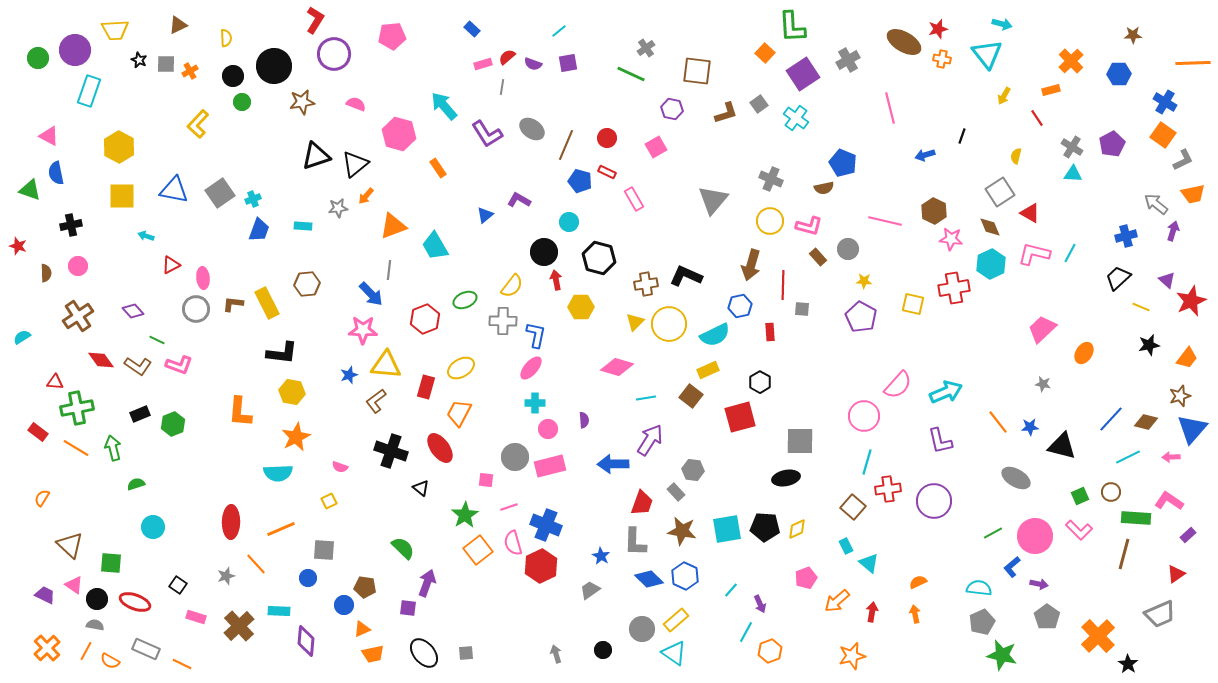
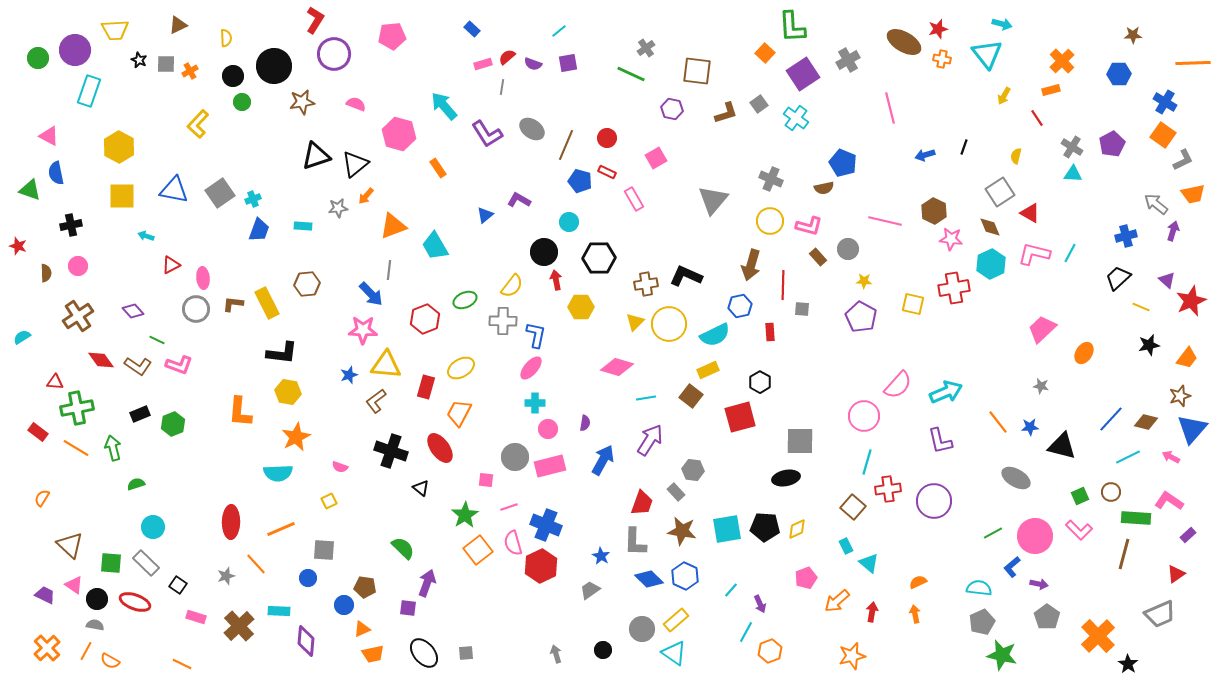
orange cross at (1071, 61): moved 9 px left
black line at (962, 136): moved 2 px right, 11 px down
pink square at (656, 147): moved 11 px down
black hexagon at (599, 258): rotated 16 degrees counterclockwise
gray star at (1043, 384): moved 2 px left, 2 px down
yellow hexagon at (292, 392): moved 4 px left
purple semicircle at (584, 420): moved 1 px right, 3 px down; rotated 14 degrees clockwise
pink arrow at (1171, 457): rotated 30 degrees clockwise
blue arrow at (613, 464): moved 10 px left, 4 px up; rotated 120 degrees clockwise
gray rectangle at (146, 649): moved 86 px up; rotated 20 degrees clockwise
